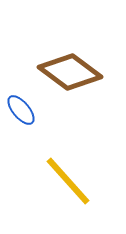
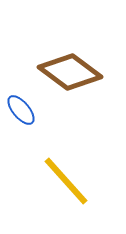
yellow line: moved 2 px left
